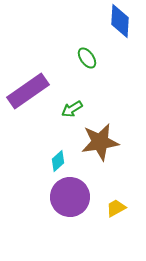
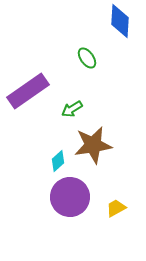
brown star: moved 7 px left, 3 px down
